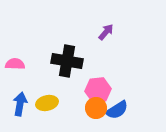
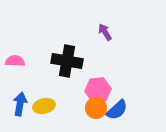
purple arrow: moved 1 px left; rotated 72 degrees counterclockwise
pink semicircle: moved 3 px up
yellow ellipse: moved 3 px left, 3 px down
blue semicircle: rotated 10 degrees counterclockwise
